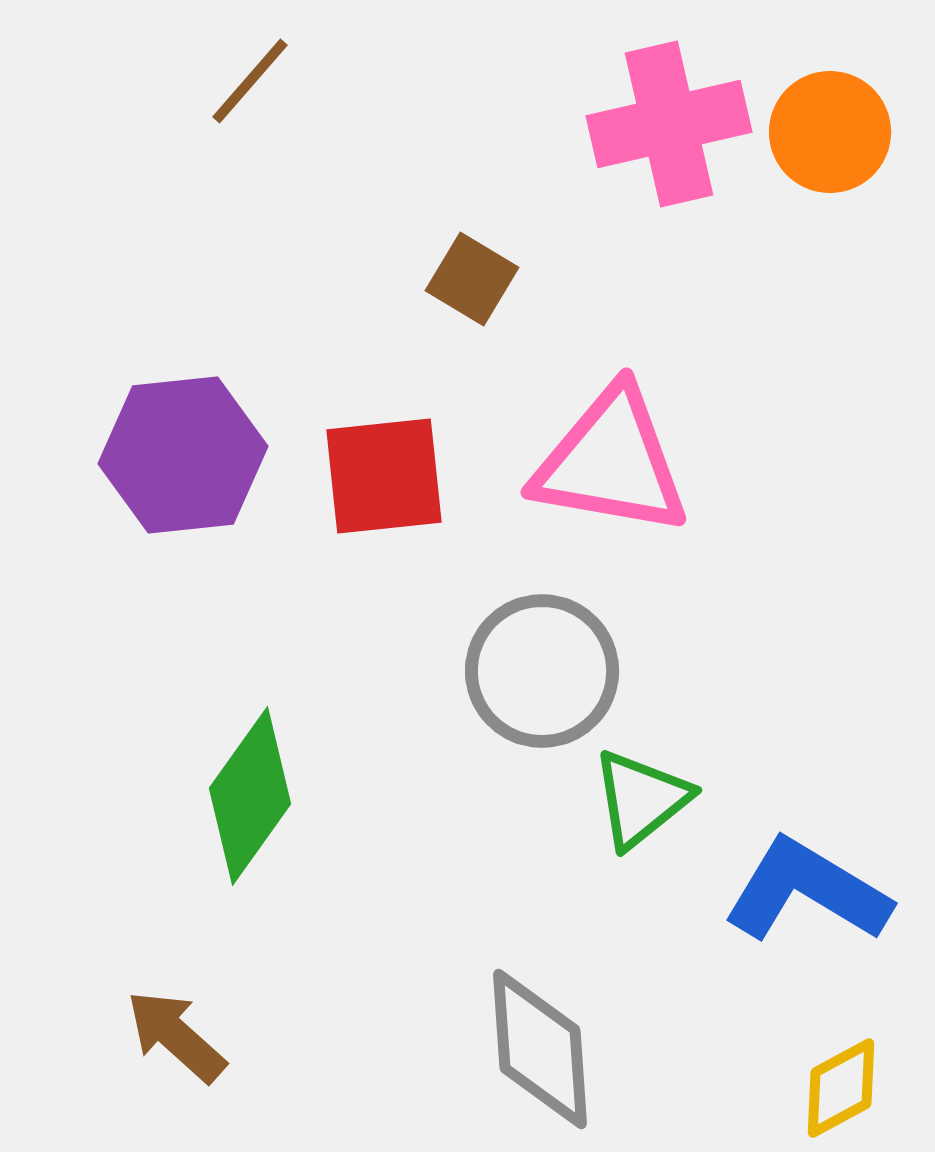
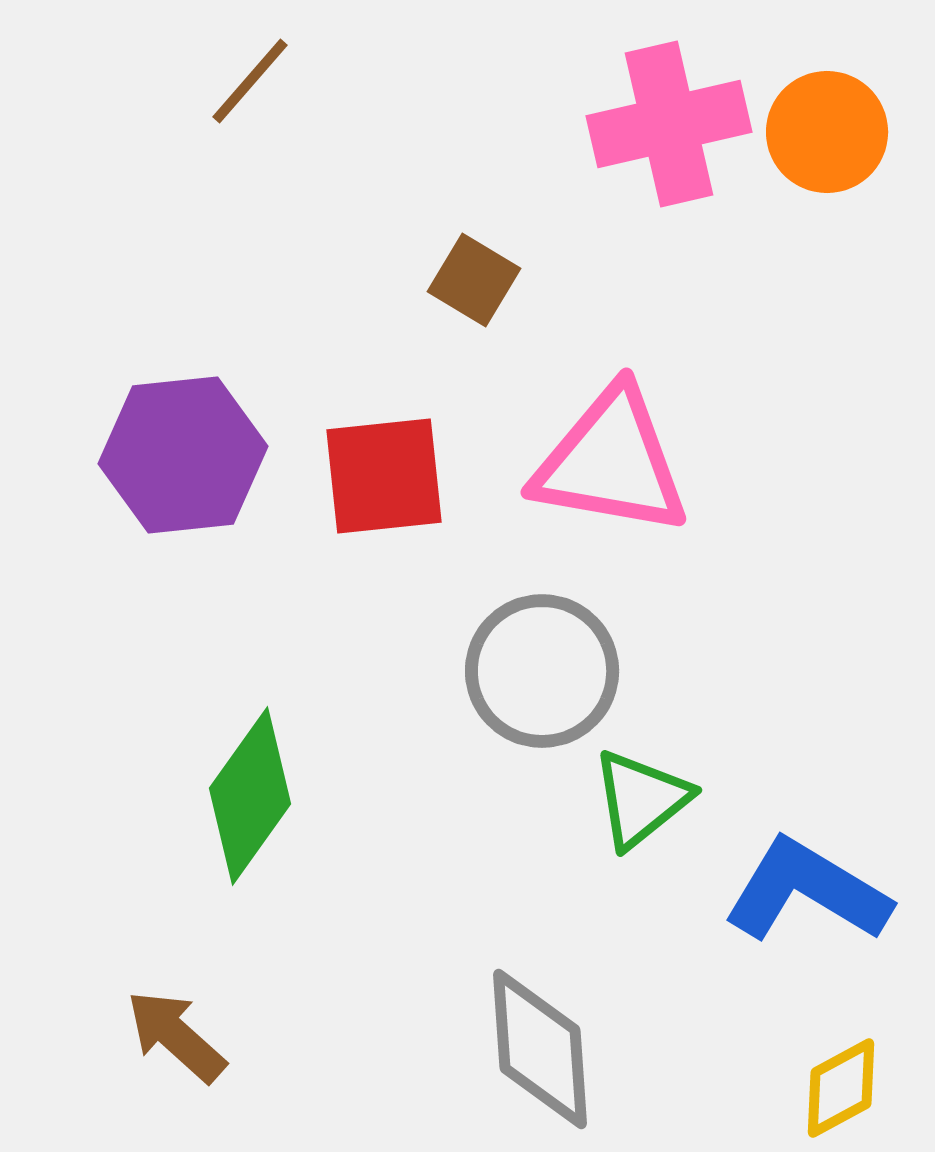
orange circle: moved 3 px left
brown square: moved 2 px right, 1 px down
